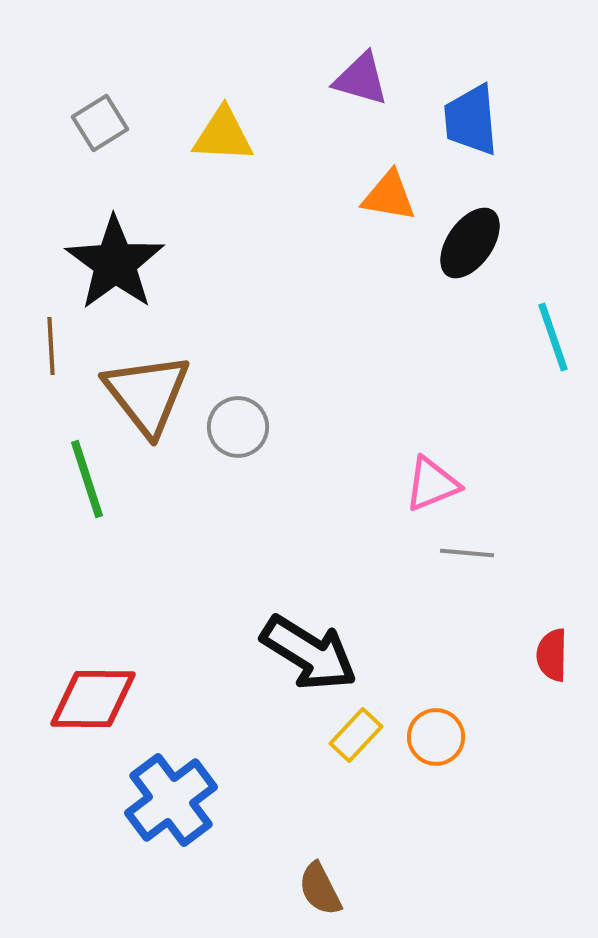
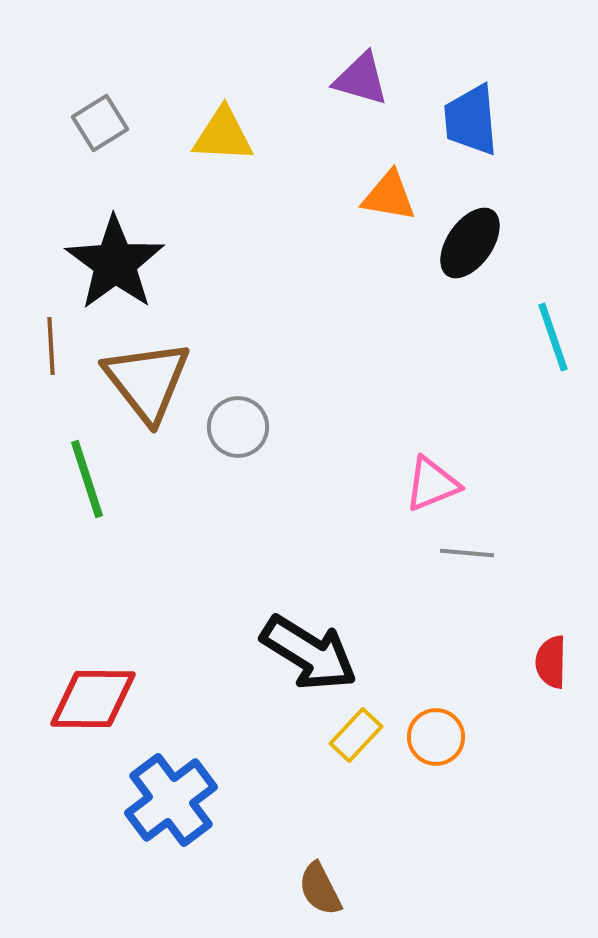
brown triangle: moved 13 px up
red semicircle: moved 1 px left, 7 px down
